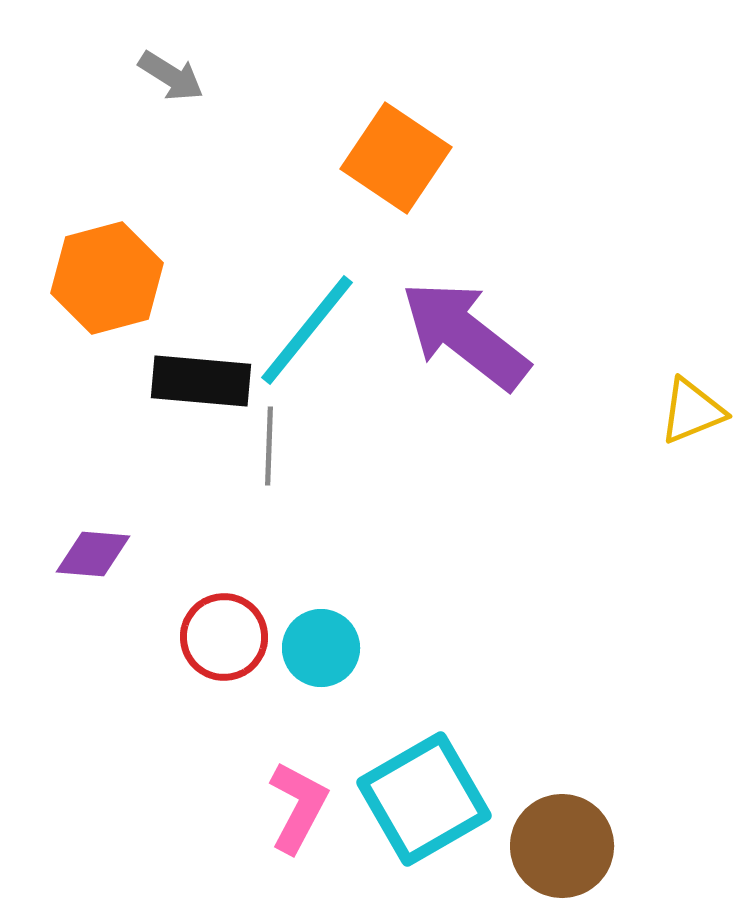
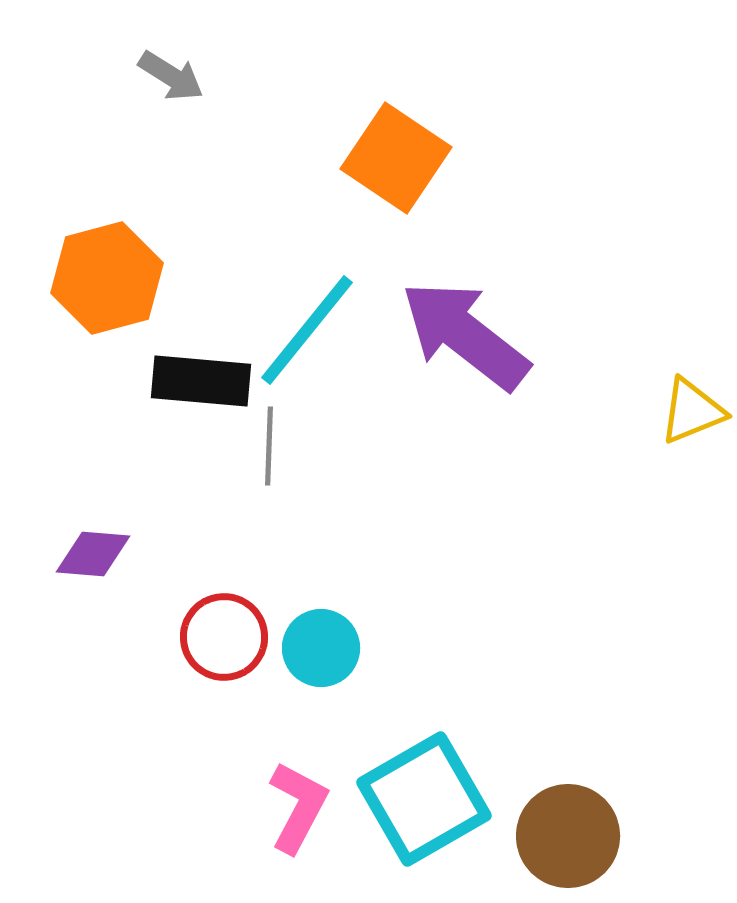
brown circle: moved 6 px right, 10 px up
